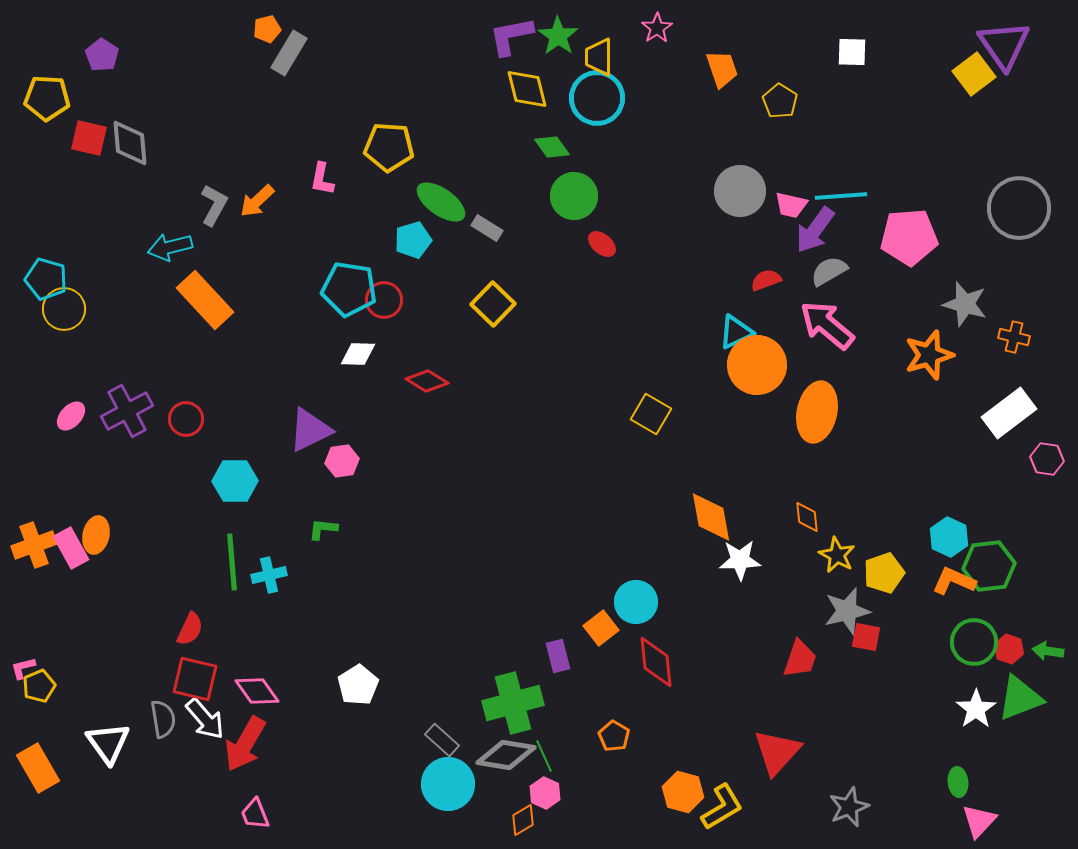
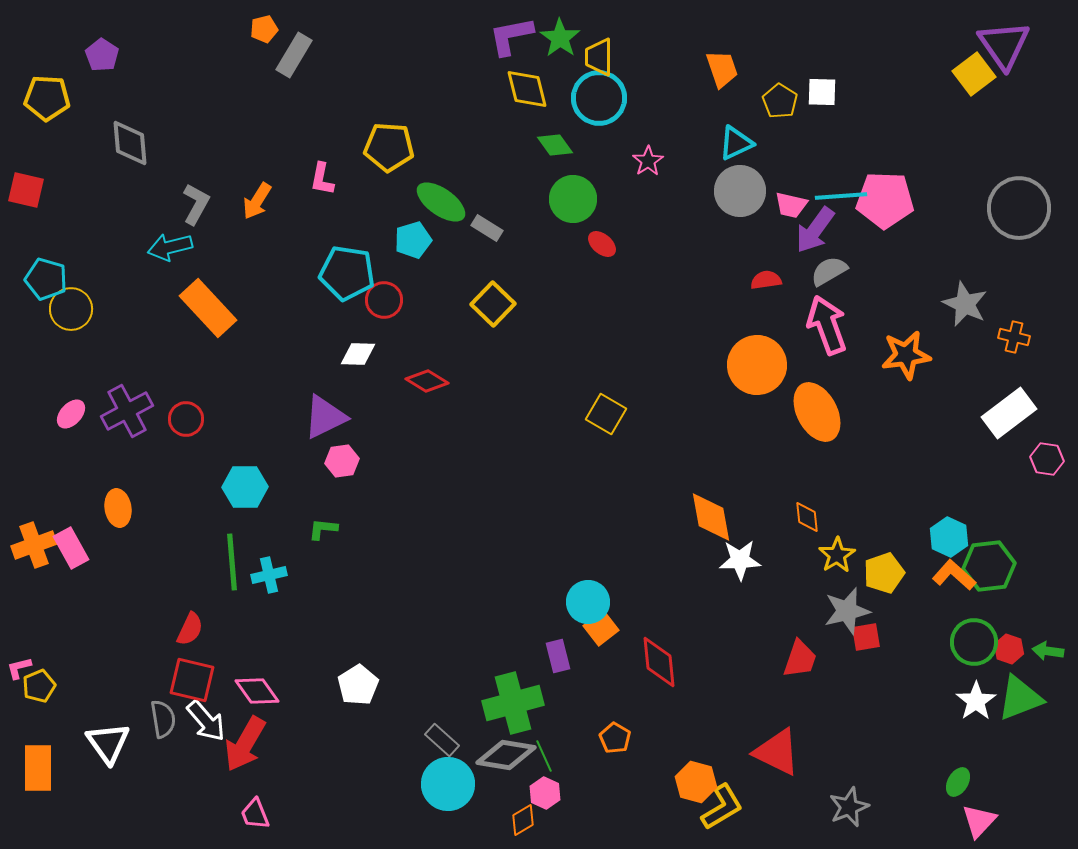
pink star at (657, 28): moved 9 px left, 133 px down
orange pentagon at (267, 29): moved 3 px left
green star at (558, 36): moved 2 px right, 2 px down
white square at (852, 52): moved 30 px left, 40 px down
gray rectangle at (289, 53): moved 5 px right, 2 px down
cyan circle at (597, 98): moved 2 px right
red square at (89, 138): moved 63 px left, 52 px down
green diamond at (552, 147): moved 3 px right, 2 px up
green circle at (574, 196): moved 1 px left, 3 px down
orange arrow at (257, 201): rotated 15 degrees counterclockwise
gray L-shape at (214, 205): moved 18 px left, 1 px up
pink pentagon at (909, 237): moved 24 px left, 37 px up; rotated 6 degrees clockwise
red semicircle at (766, 280): rotated 12 degrees clockwise
cyan pentagon at (349, 289): moved 2 px left, 16 px up
orange rectangle at (205, 300): moved 3 px right, 8 px down
gray star at (965, 304): rotated 9 degrees clockwise
yellow circle at (64, 309): moved 7 px right
pink arrow at (827, 325): rotated 30 degrees clockwise
cyan triangle at (736, 332): moved 189 px up
orange star at (929, 355): moved 23 px left; rotated 9 degrees clockwise
orange ellipse at (817, 412): rotated 40 degrees counterclockwise
yellow square at (651, 414): moved 45 px left
pink ellipse at (71, 416): moved 2 px up
purple triangle at (310, 430): moved 15 px right, 13 px up
cyan hexagon at (235, 481): moved 10 px right, 6 px down
orange ellipse at (96, 535): moved 22 px right, 27 px up; rotated 21 degrees counterclockwise
yellow star at (837, 555): rotated 12 degrees clockwise
orange L-shape at (954, 581): moved 6 px up; rotated 18 degrees clockwise
cyan circle at (636, 602): moved 48 px left
red square at (866, 637): rotated 20 degrees counterclockwise
red diamond at (656, 662): moved 3 px right
pink L-shape at (23, 668): moved 4 px left
red square at (195, 679): moved 3 px left, 1 px down
white star at (976, 709): moved 8 px up
white arrow at (205, 719): moved 1 px right, 2 px down
orange pentagon at (614, 736): moved 1 px right, 2 px down
red triangle at (777, 752): rotated 46 degrees counterclockwise
orange rectangle at (38, 768): rotated 30 degrees clockwise
green ellipse at (958, 782): rotated 36 degrees clockwise
orange hexagon at (683, 792): moved 13 px right, 10 px up
